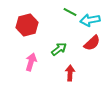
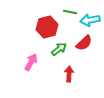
green line: rotated 16 degrees counterclockwise
red hexagon: moved 20 px right, 2 px down
red semicircle: moved 8 px left
pink arrow: rotated 12 degrees clockwise
red arrow: moved 1 px left, 1 px down
